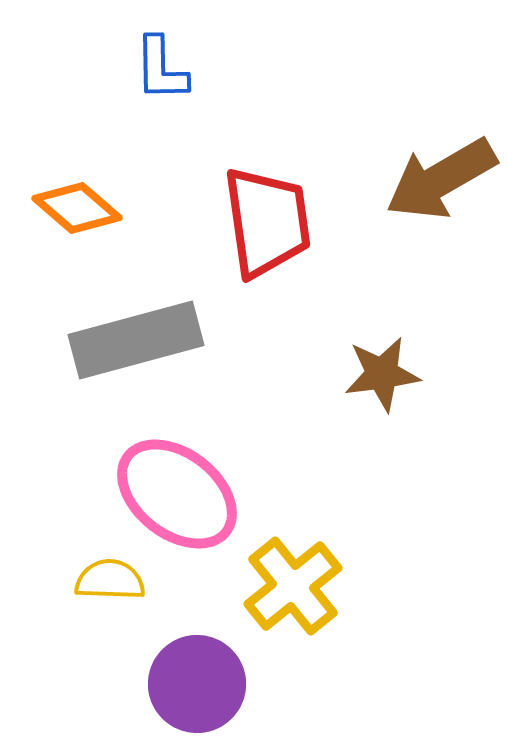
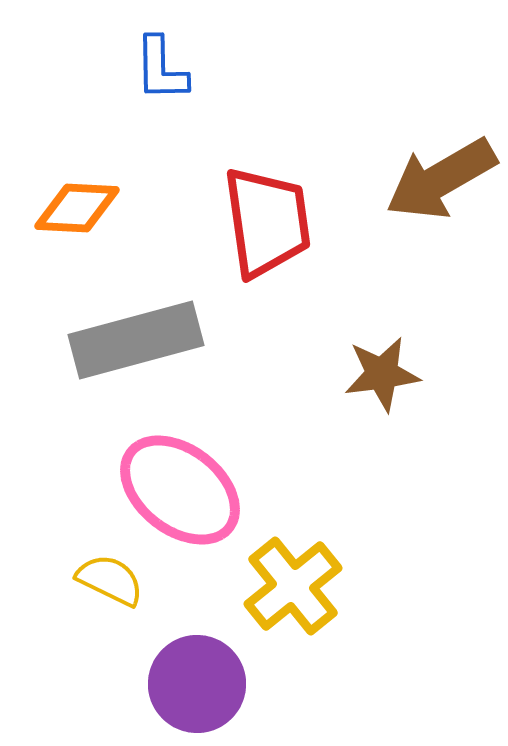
orange diamond: rotated 38 degrees counterclockwise
pink ellipse: moved 3 px right, 4 px up
yellow semicircle: rotated 24 degrees clockwise
